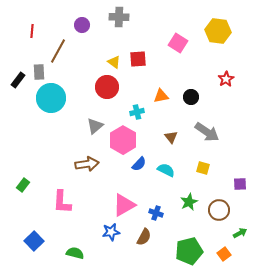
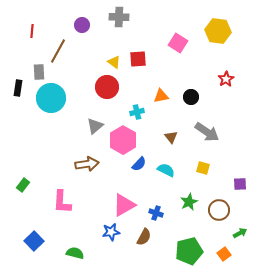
black rectangle: moved 8 px down; rotated 28 degrees counterclockwise
